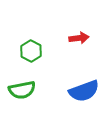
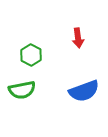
red arrow: moved 1 px left; rotated 90 degrees clockwise
green hexagon: moved 4 px down
